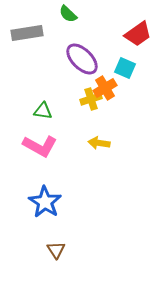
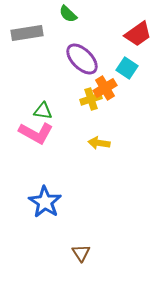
cyan square: moved 2 px right; rotated 10 degrees clockwise
pink L-shape: moved 4 px left, 13 px up
brown triangle: moved 25 px right, 3 px down
